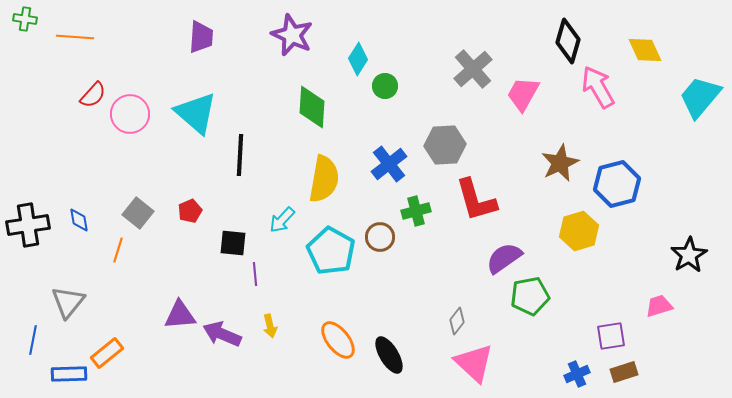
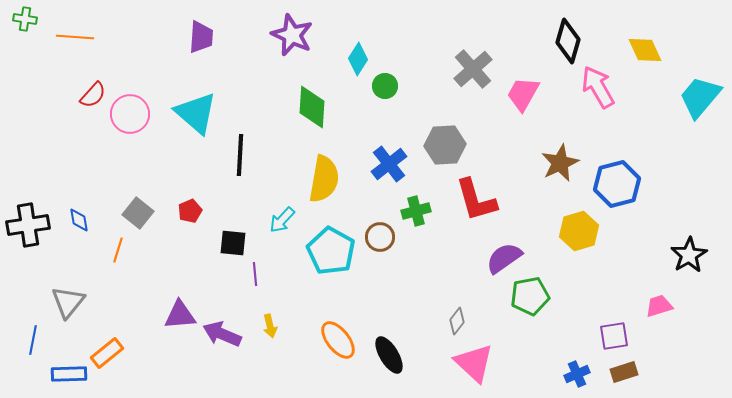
purple square at (611, 336): moved 3 px right
